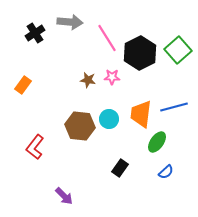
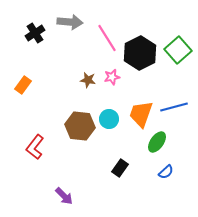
pink star: rotated 14 degrees counterclockwise
orange trapezoid: rotated 12 degrees clockwise
